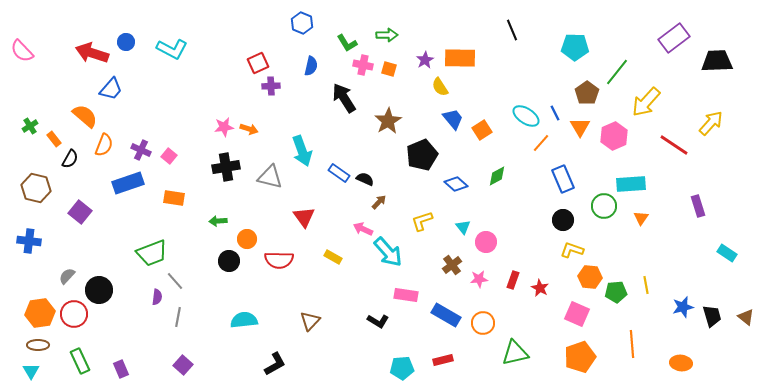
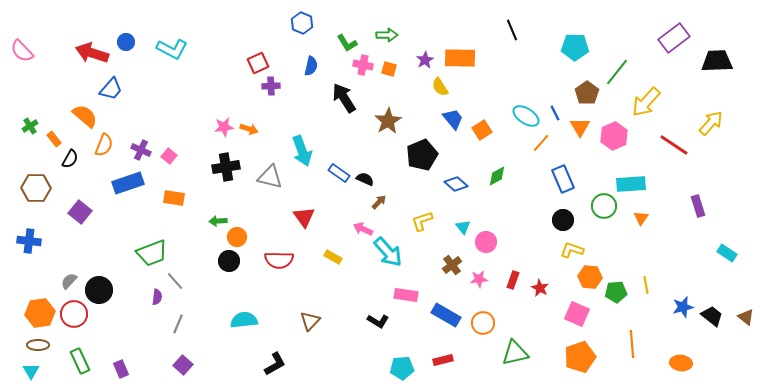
brown hexagon at (36, 188): rotated 12 degrees counterclockwise
orange circle at (247, 239): moved 10 px left, 2 px up
gray semicircle at (67, 276): moved 2 px right, 5 px down
black trapezoid at (712, 316): rotated 35 degrees counterclockwise
gray line at (178, 317): moved 7 px down; rotated 12 degrees clockwise
